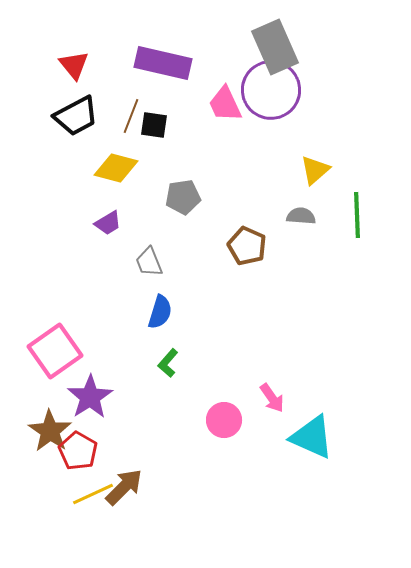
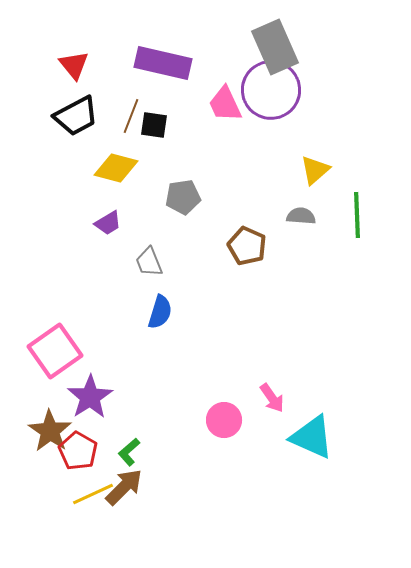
green L-shape: moved 39 px left, 89 px down; rotated 8 degrees clockwise
